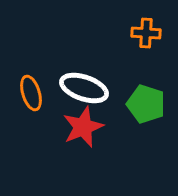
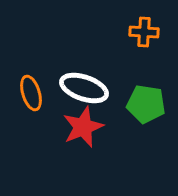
orange cross: moved 2 px left, 1 px up
green pentagon: rotated 9 degrees counterclockwise
